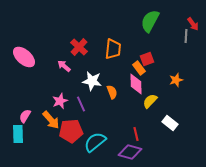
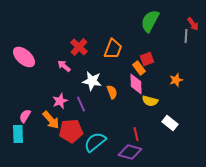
orange trapezoid: rotated 15 degrees clockwise
yellow semicircle: rotated 119 degrees counterclockwise
